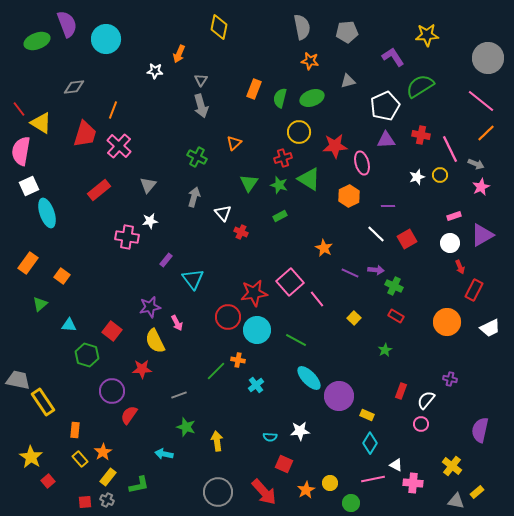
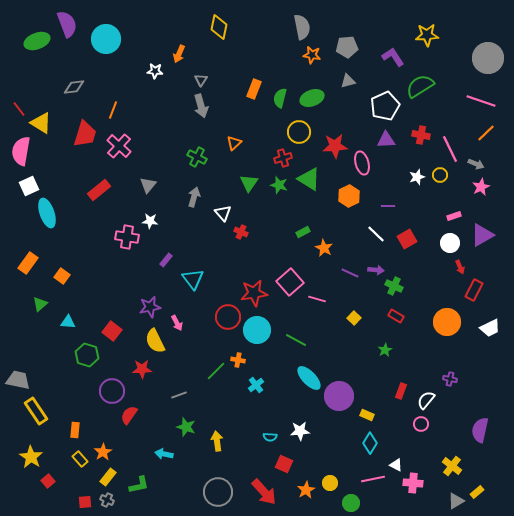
gray pentagon at (347, 32): moved 15 px down
orange star at (310, 61): moved 2 px right, 6 px up
pink line at (481, 101): rotated 20 degrees counterclockwise
green rectangle at (280, 216): moved 23 px right, 16 px down
white star at (150, 221): rotated 14 degrees clockwise
pink line at (317, 299): rotated 36 degrees counterclockwise
cyan triangle at (69, 325): moved 1 px left, 3 px up
yellow rectangle at (43, 402): moved 7 px left, 9 px down
gray triangle at (456, 501): rotated 42 degrees counterclockwise
